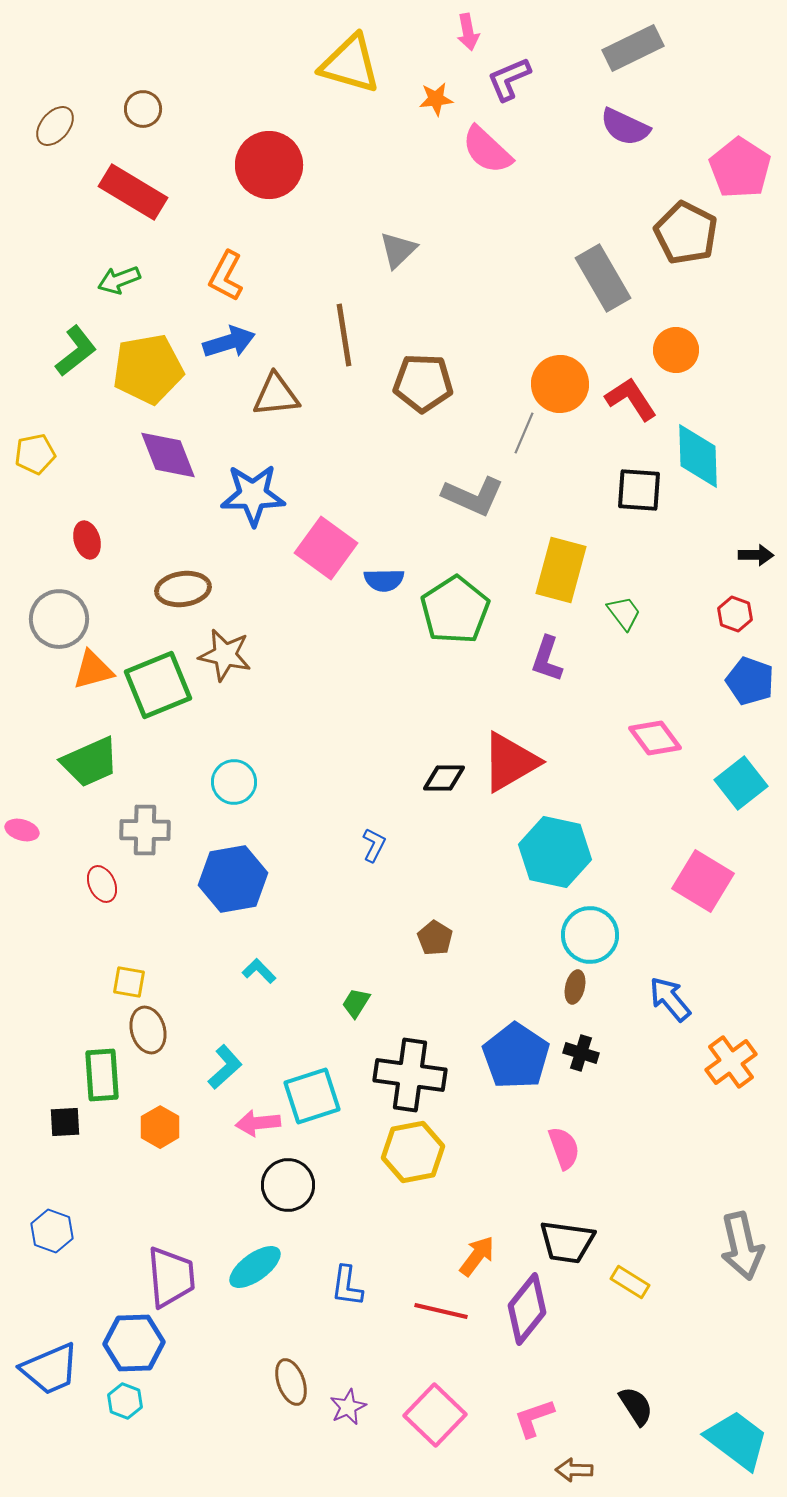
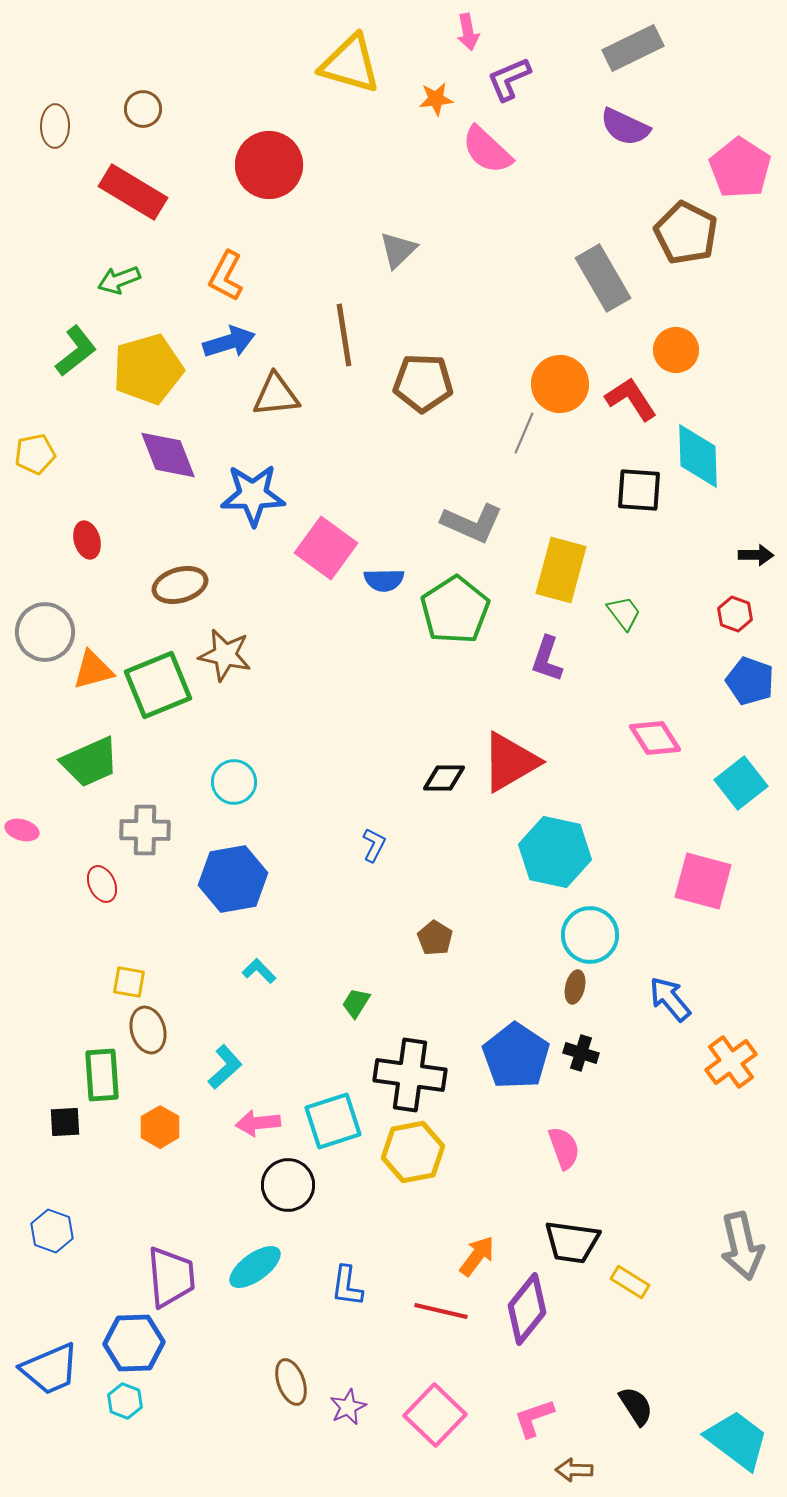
brown ellipse at (55, 126): rotated 39 degrees counterclockwise
yellow pentagon at (148, 369): rotated 6 degrees counterclockwise
gray L-shape at (473, 496): moved 1 px left, 27 px down
brown ellipse at (183, 589): moved 3 px left, 4 px up; rotated 8 degrees counterclockwise
gray circle at (59, 619): moved 14 px left, 13 px down
pink diamond at (655, 738): rotated 4 degrees clockwise
pink square at (703, 881): rotated 16 degrees counterclockwise
cyan square at (312, 1096): moved 21 px right, 25 px down
black trapezoid at (567, 1242): moved 5 px right
